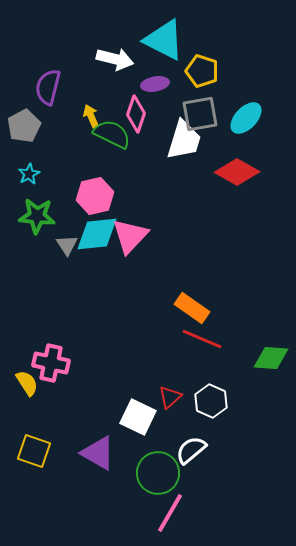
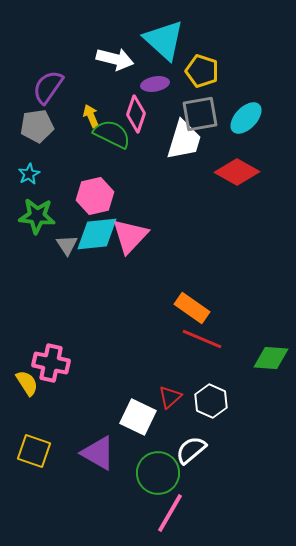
cyan triangle: rotated 15 degrees clockwise
purple semicircle: rotated 21 degrees clockwise
gray pentagon: moved 13 px right; rotated 20 degrees clockwise
